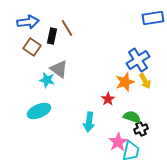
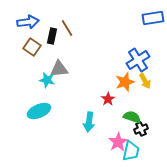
gray triangle: rotated 42 degrees counterclockwise
